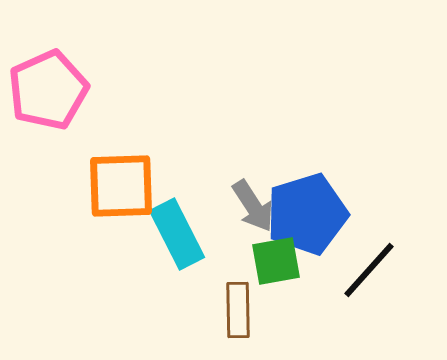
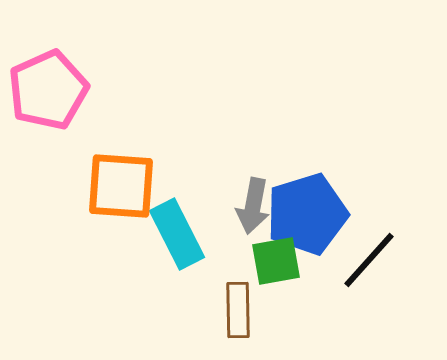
orange square: rotated 6 degrees clockwise
gray arrow: rotated 44 degrees clockwise
black line: moved 10 px up
